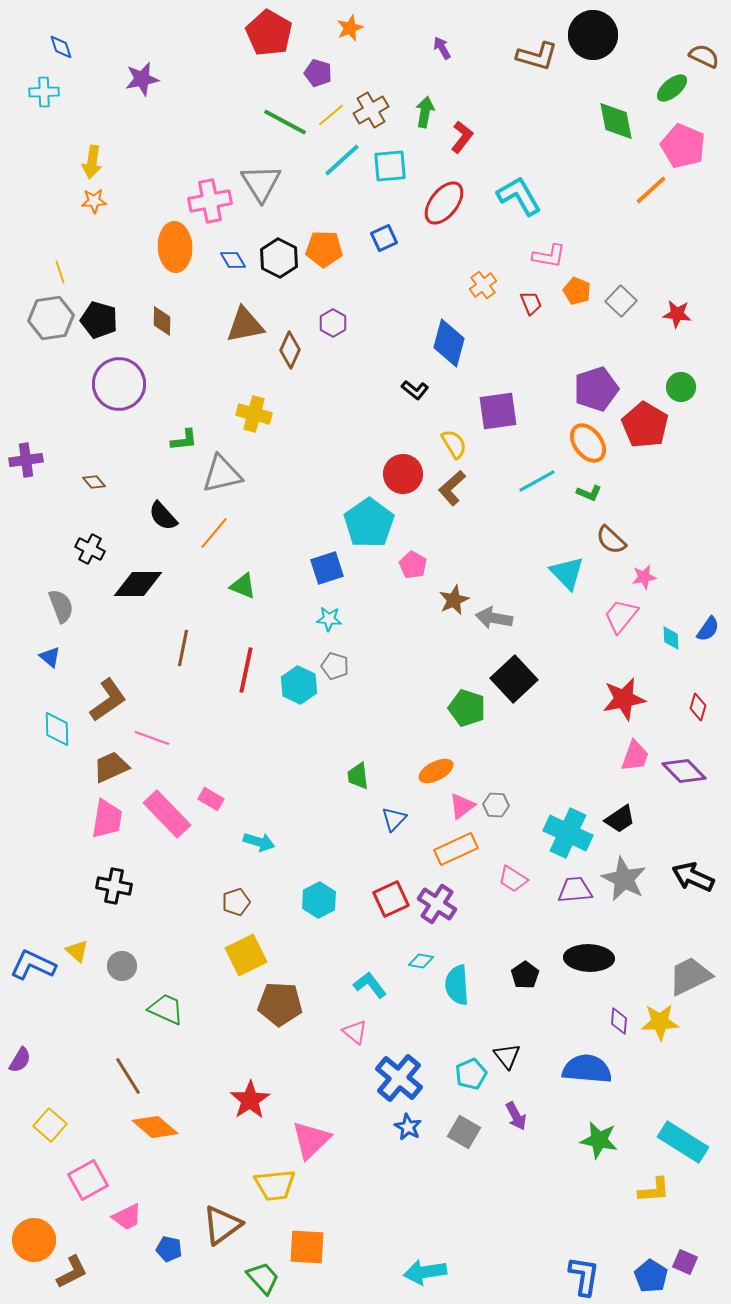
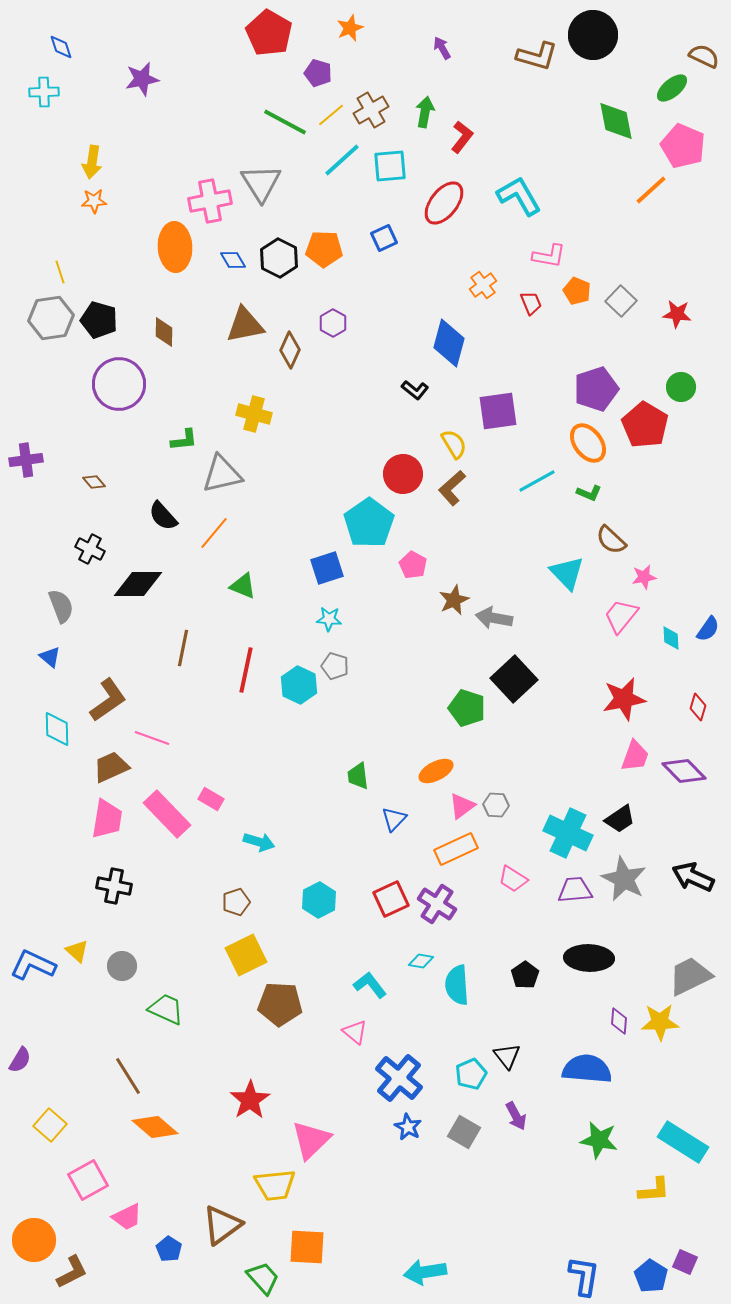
brown diamond at (162, 321): moved 2 px right, 11 px down
blue pentagon at (169, 1249): rotated 20 degrees clockwise
